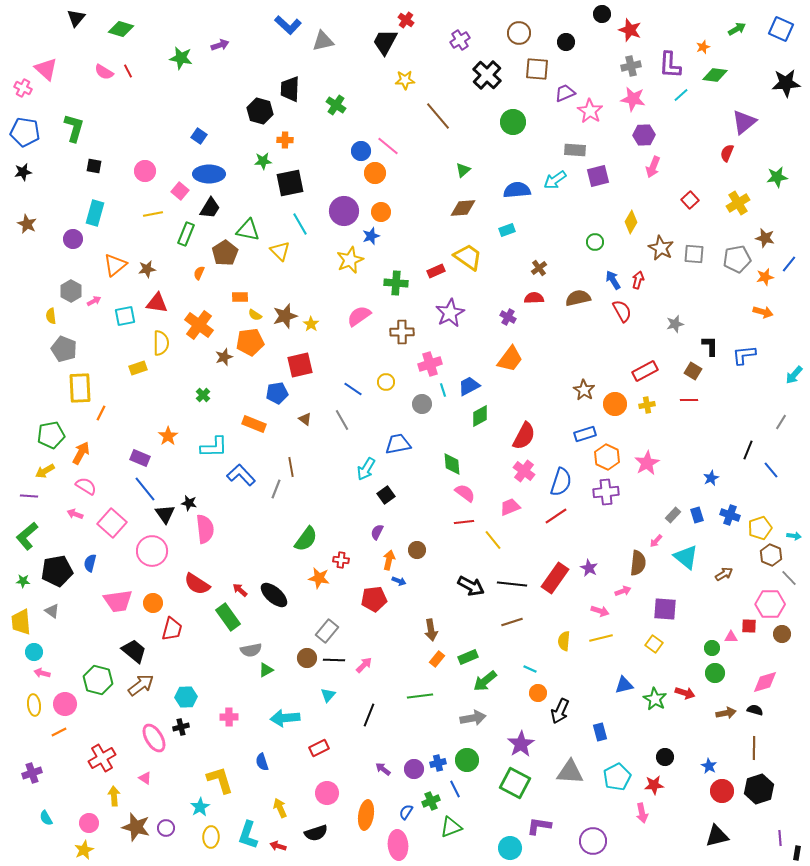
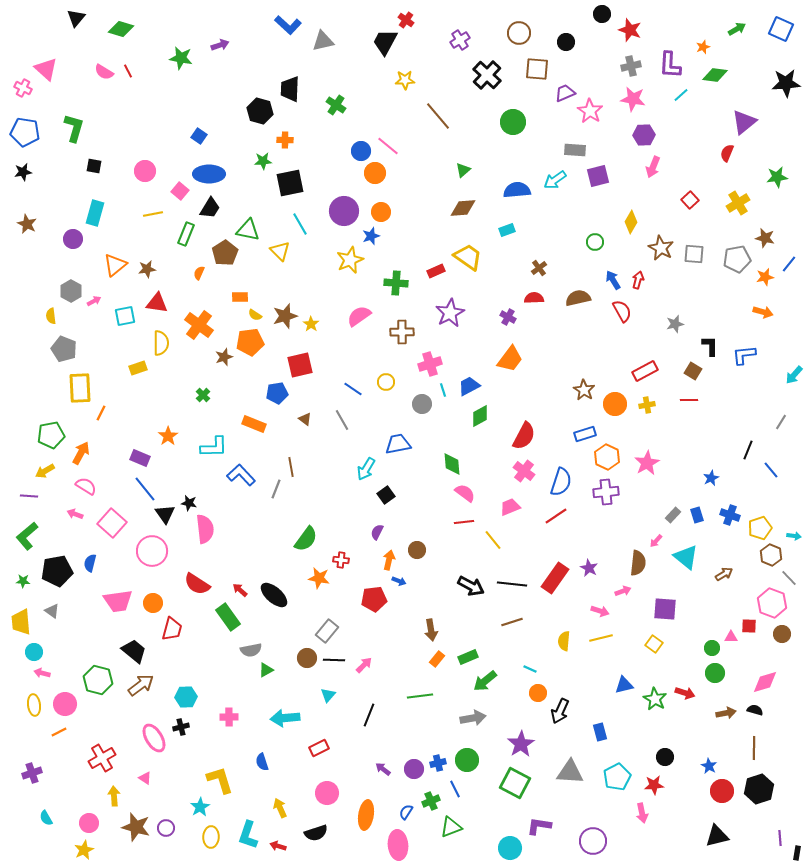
pink hexagon at (770, 604): moved 2 px right, 1 px up; rotated 20 degrees clockwise
